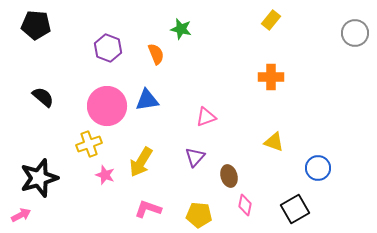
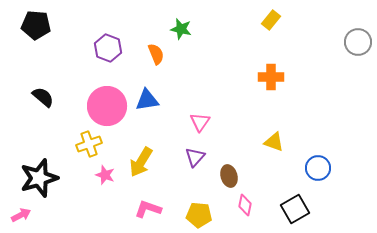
gray circle: moved 3 px right, 9 px down
pink triangle: moved 6 px left, 5 px down; rotated 35 degrees counterclockwise
